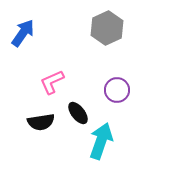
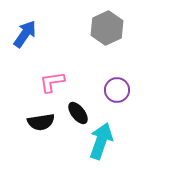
blue arrow: moved 2 px right, 1 px down
pink L-shape: rotated 16 degrees clockwise
